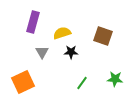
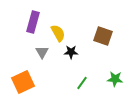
yellow semicircle: moved 4 px left; rotated 78 degrees clockwise
